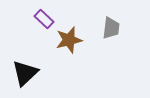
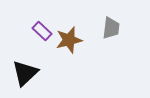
purple rectangle: moved 2 px left, 12 px down
